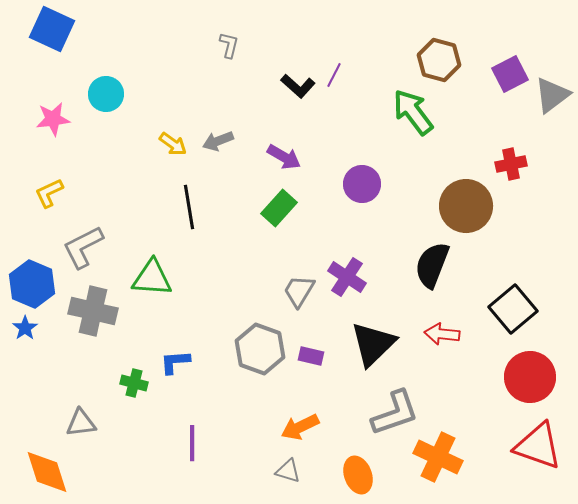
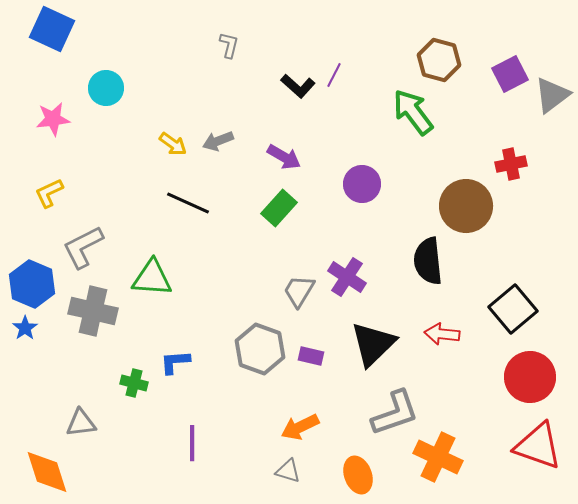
cyan circle at (106, 94): moved 6 px up
black line at (189, 207): moved 1 px left, 4 px up; rotated 57 degrees counterclockwise
black semicircle at (432, 265): moved 4 px left, 4 px up; rotated 27 degrees counterclockwise
